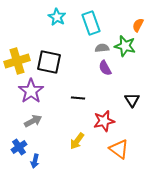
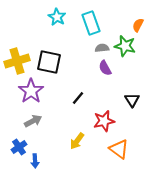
black line: rotated 56 degrees counterclockwise
blue arrow: rotated 16 degrees counterclockwise
